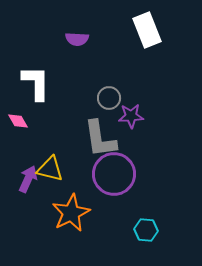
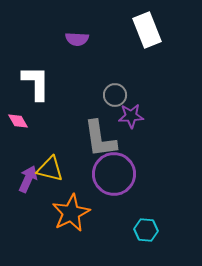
gray circle: moved 6 px right, 3 px up
